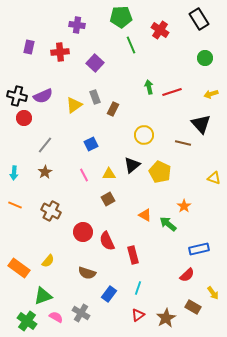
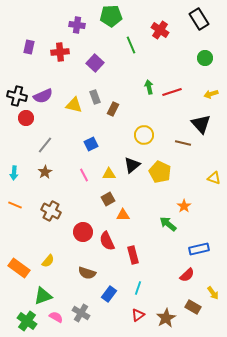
green pentagon at (121, 17): moved 10 px left, 1 px up
yellow triangle at (74, 105): rotated 48 degrees clockwise
red circle at (24, 118): moved 2 px right
orange triangle at (145, 215): moved 22 px left; rotated 32 degrees counterclockwise
